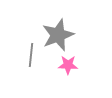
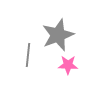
gray line: moved 3 px left
